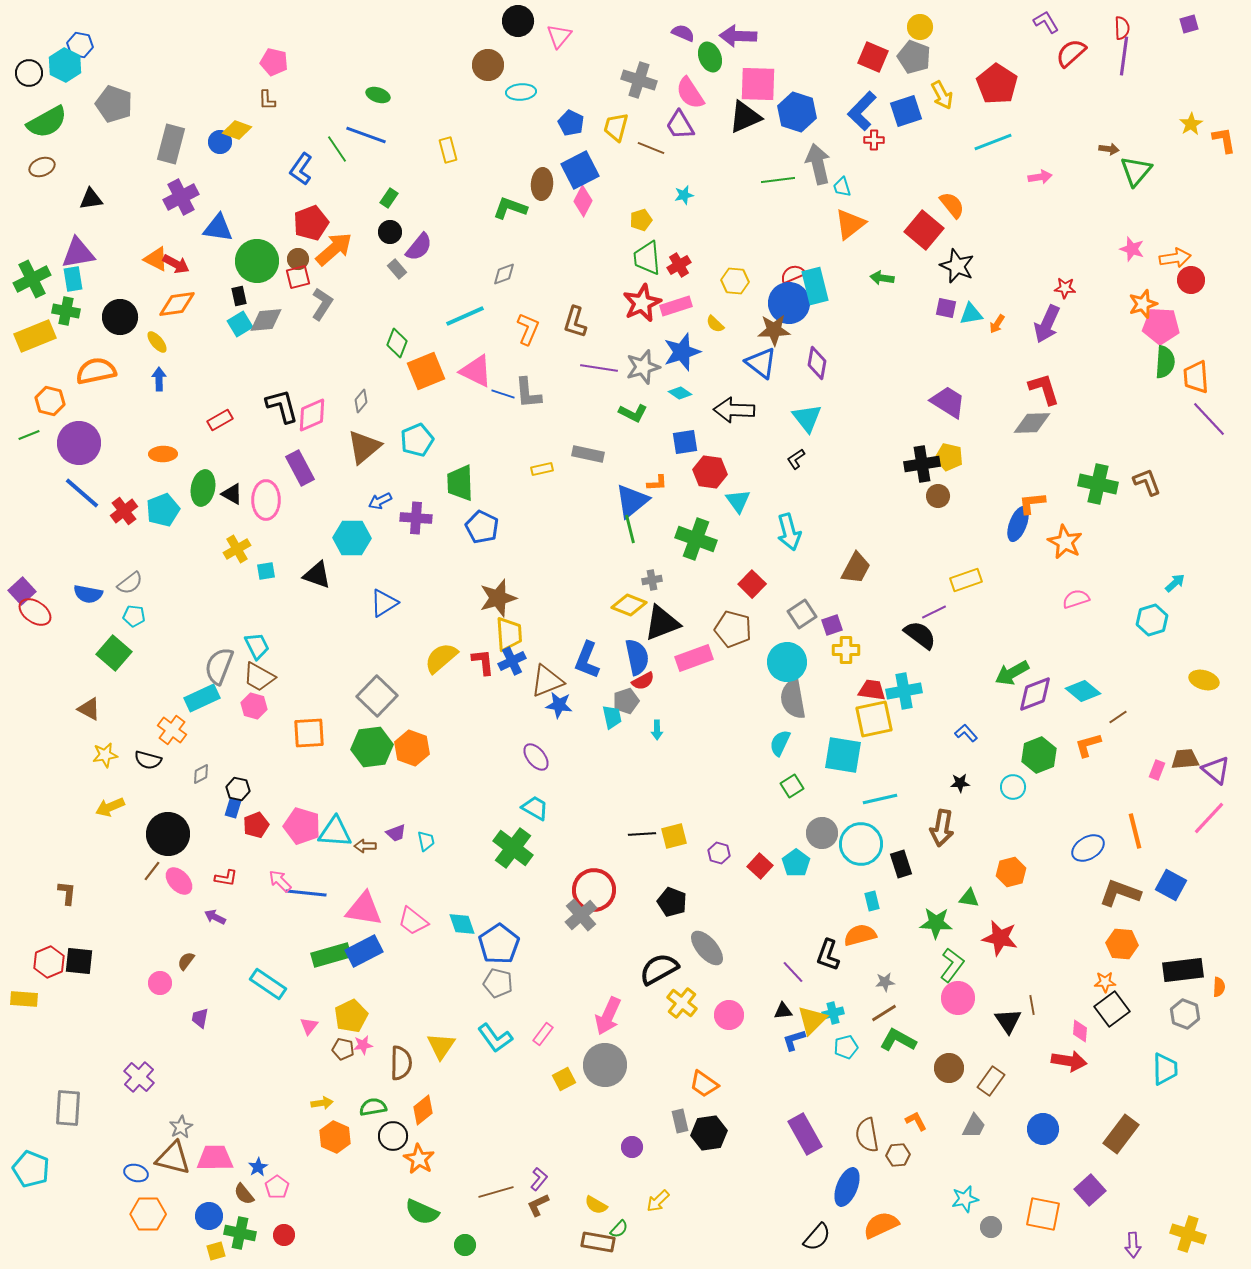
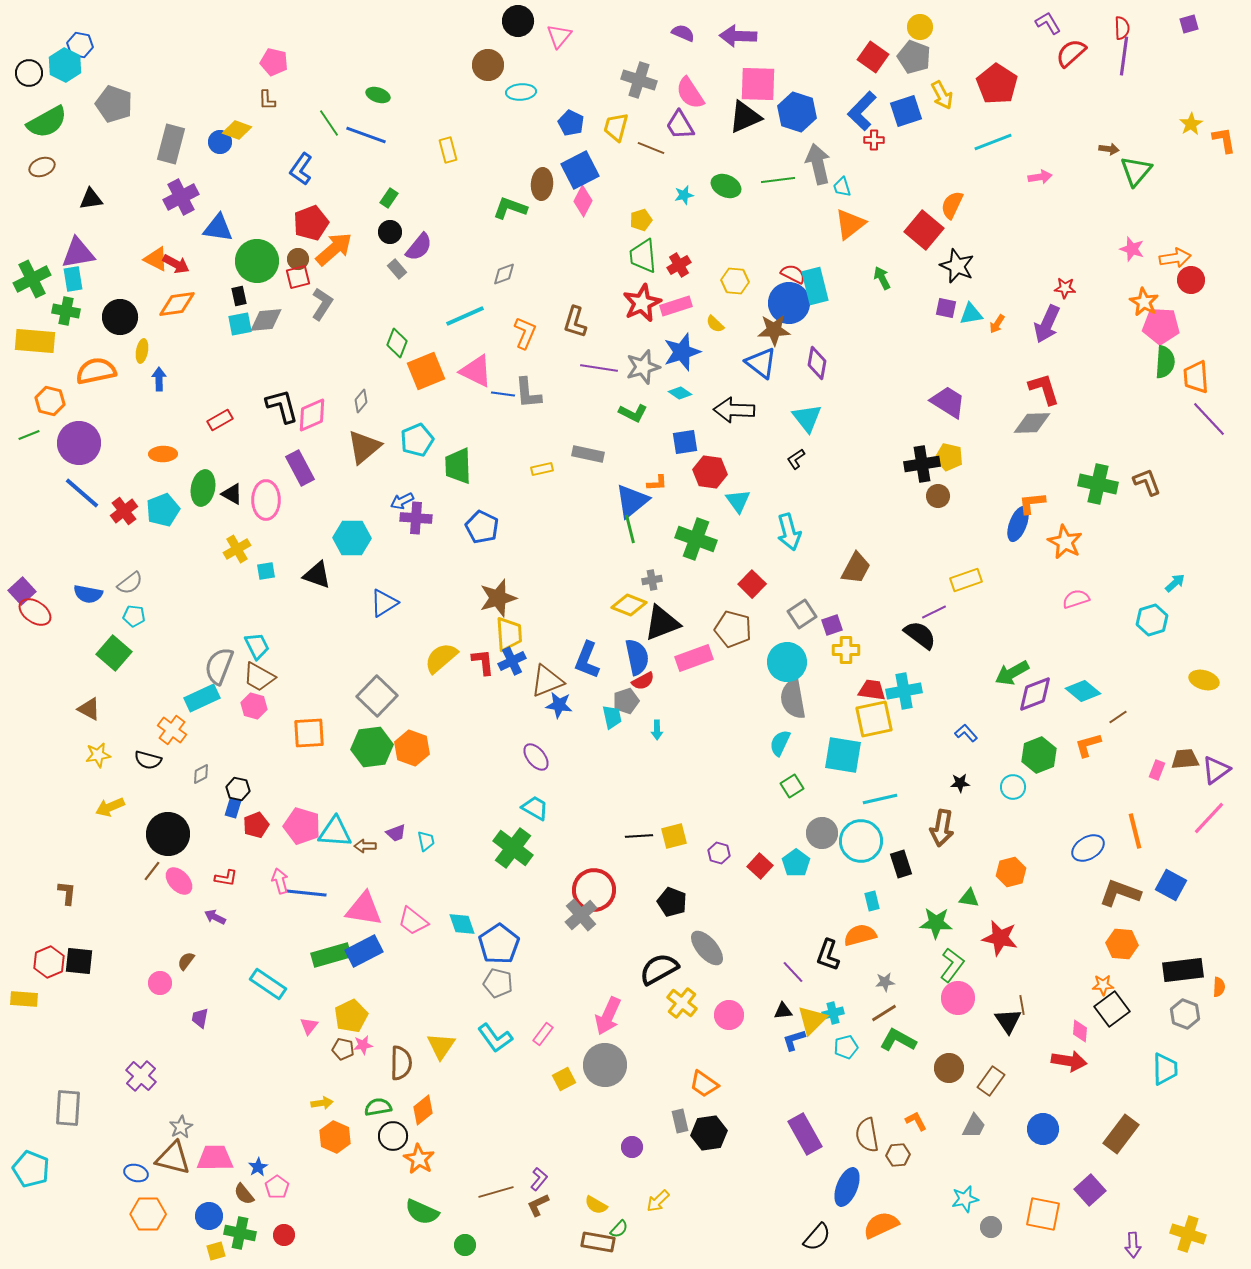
purple L-shape at (1046, 22): moved 2 px right, 1 px down
green ellipse at (710, 57): moved 16 px right, 129 px down; rotated 44 degrees counterclockwise
red square at (873, 57): rotated 12 degrees clockwise
green line at (337, 149): moved 8 px left, 26 px up
orange semicircle at (952, 205): rotated 116 degrees counterclockwise
green trapezoid at (647, 258): moved 4 px left, 2 px up
red semicircle at (793, 274): rotated 50 degrees clockwise
green arrow at (882, 278): rotated 55 degrees clockwise
orange star at (1143, 304): moved 1 px right, 2 px up; rotated 24 degrees counterclockwise
cyan square at (240, 324): rotated 20 degrees clockwise
orange L-shape at (528, 329): moved 3 px left, 4 px down
yellow rectangle at (35, 336): moved 5 px down; rotated 27 degrees clockwise
yellow ellipse at (157, 342): moved 15 px left, 9 px down; rotated 50 degrees clockwise
blue line at (503, 394): rotated 10 degrees counterclockwise
green trapezoid at (460, 483): moved 2 px left, 17 px up
blue arrow at (380, 501): moved 22 px right
yellow star at (105, 755): moved 7 px left
purple triangle at (1216, 770): rotated 44 degrees clockwise
black line at (642, 834): moved 3 px left, 2 px down
cyan circle at (861, 844): moved 3 px up
pink arrow at (280, 881): rotated 30 degrees clockwise
orange star at (1105, 982): moved 2 px left, 3 px down
brown line at (1032, 1005): moved 10 px left
purple cross at (139, 1077): moved 2 px right, 1 px up
green semicircle at (373, 1107): moved 5 px right
